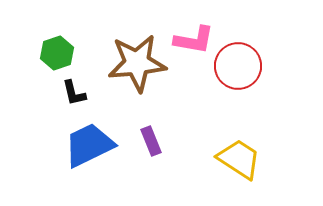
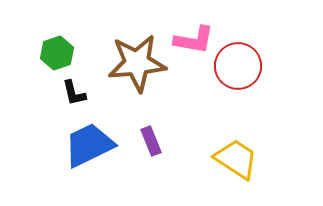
yellow trapezoid: moved 3 px left
